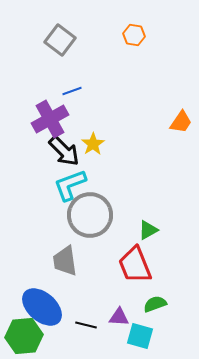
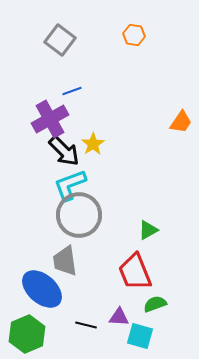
gray circle: moved 11 px left
red trapezoid: moved 7 px down
blue ellipse: moved 18 px up
green hexagon: moved 3 px right, 2 px up; rotated 18 degrees counterclockwise
